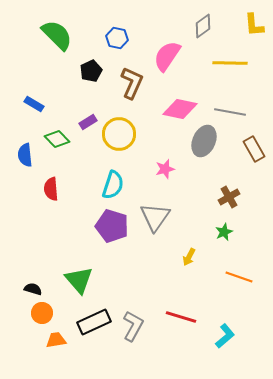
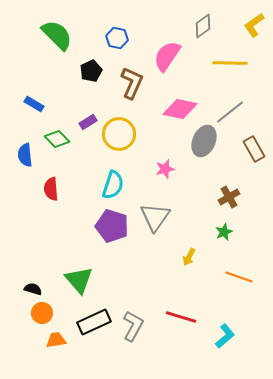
yellow L-shape: rotated 60 degrees clockwise
gray line: rotated 48 degrees counterclockwise
